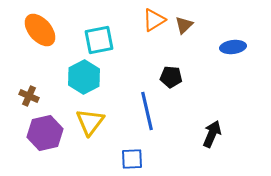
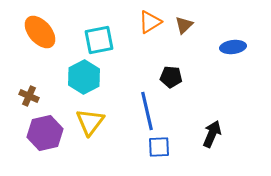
orange triangle: moved 4 px left, 2 px down
orange ellipse: moved 2 px down
blue square: moved 27 px right, 12 px up
